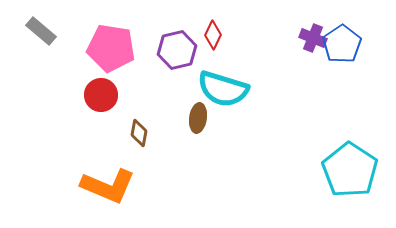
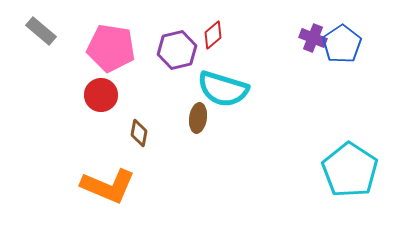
red diamond: rotated 24 degrees clockwise
